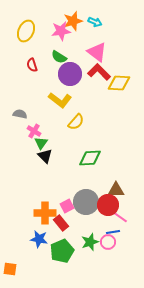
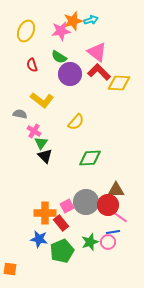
cyan arrow: moved 4 px left, 2 px up; rotated 40 degrees counterclockwise
yellow L-shape: moved 18 px left
